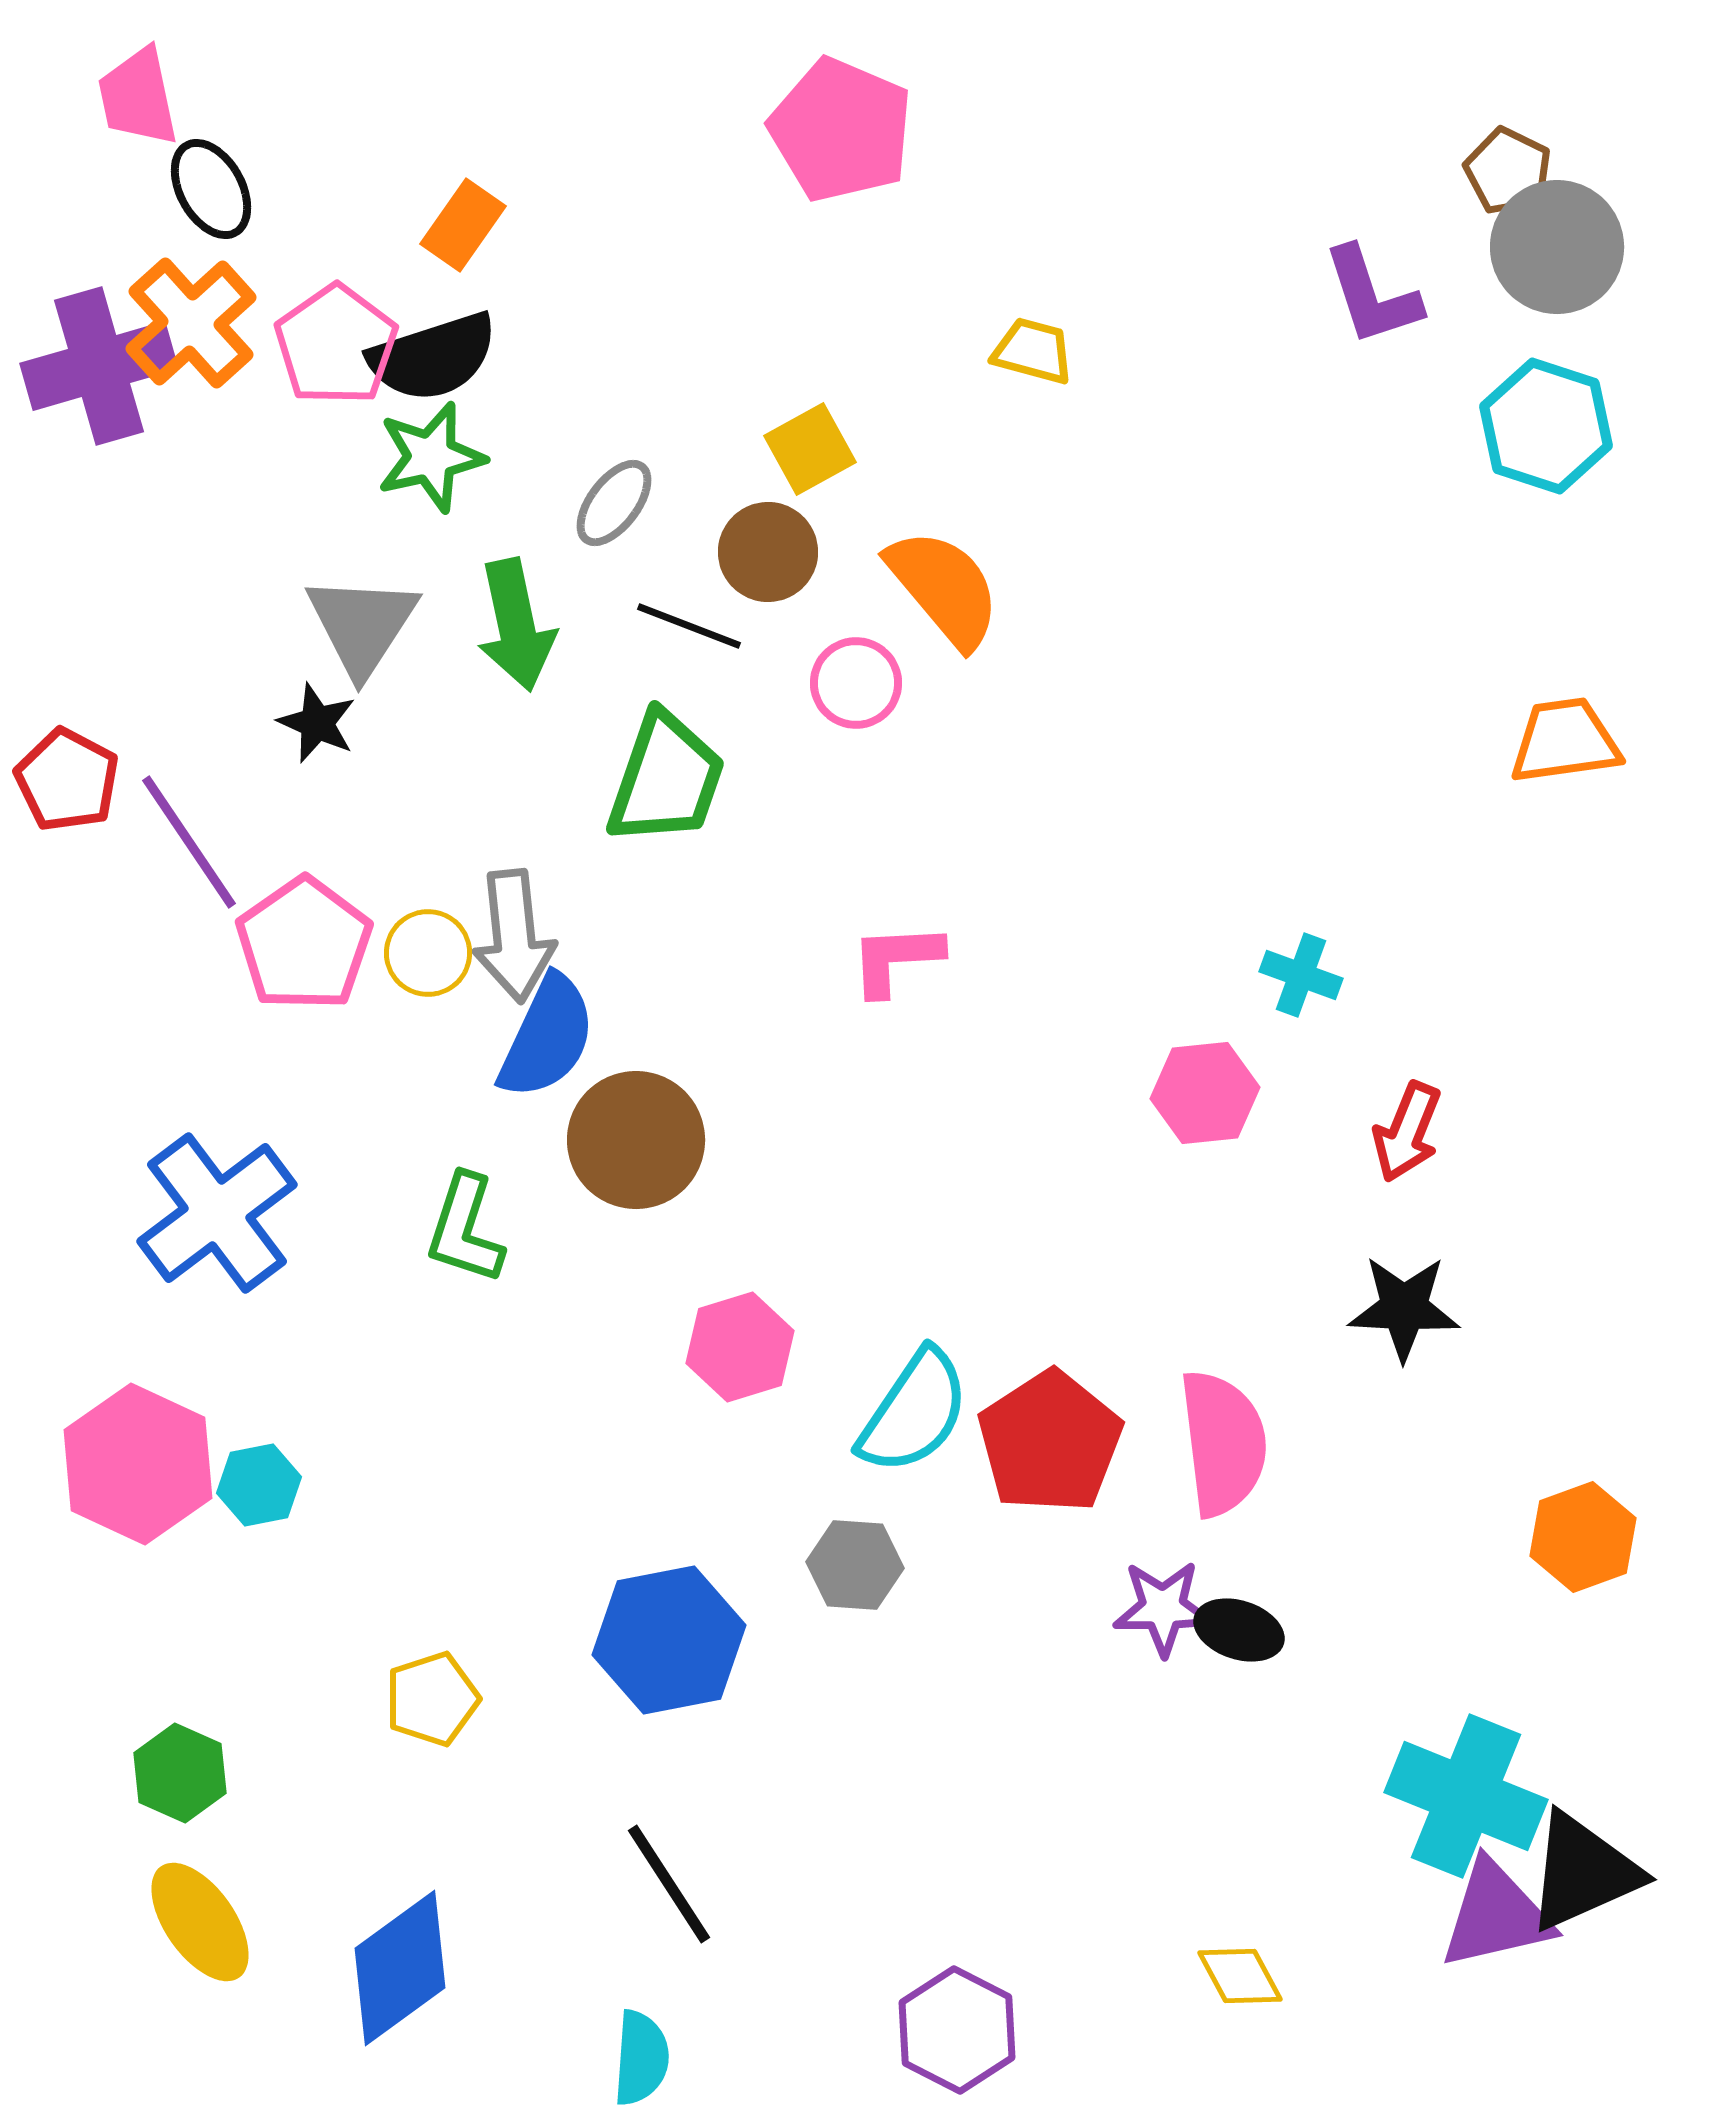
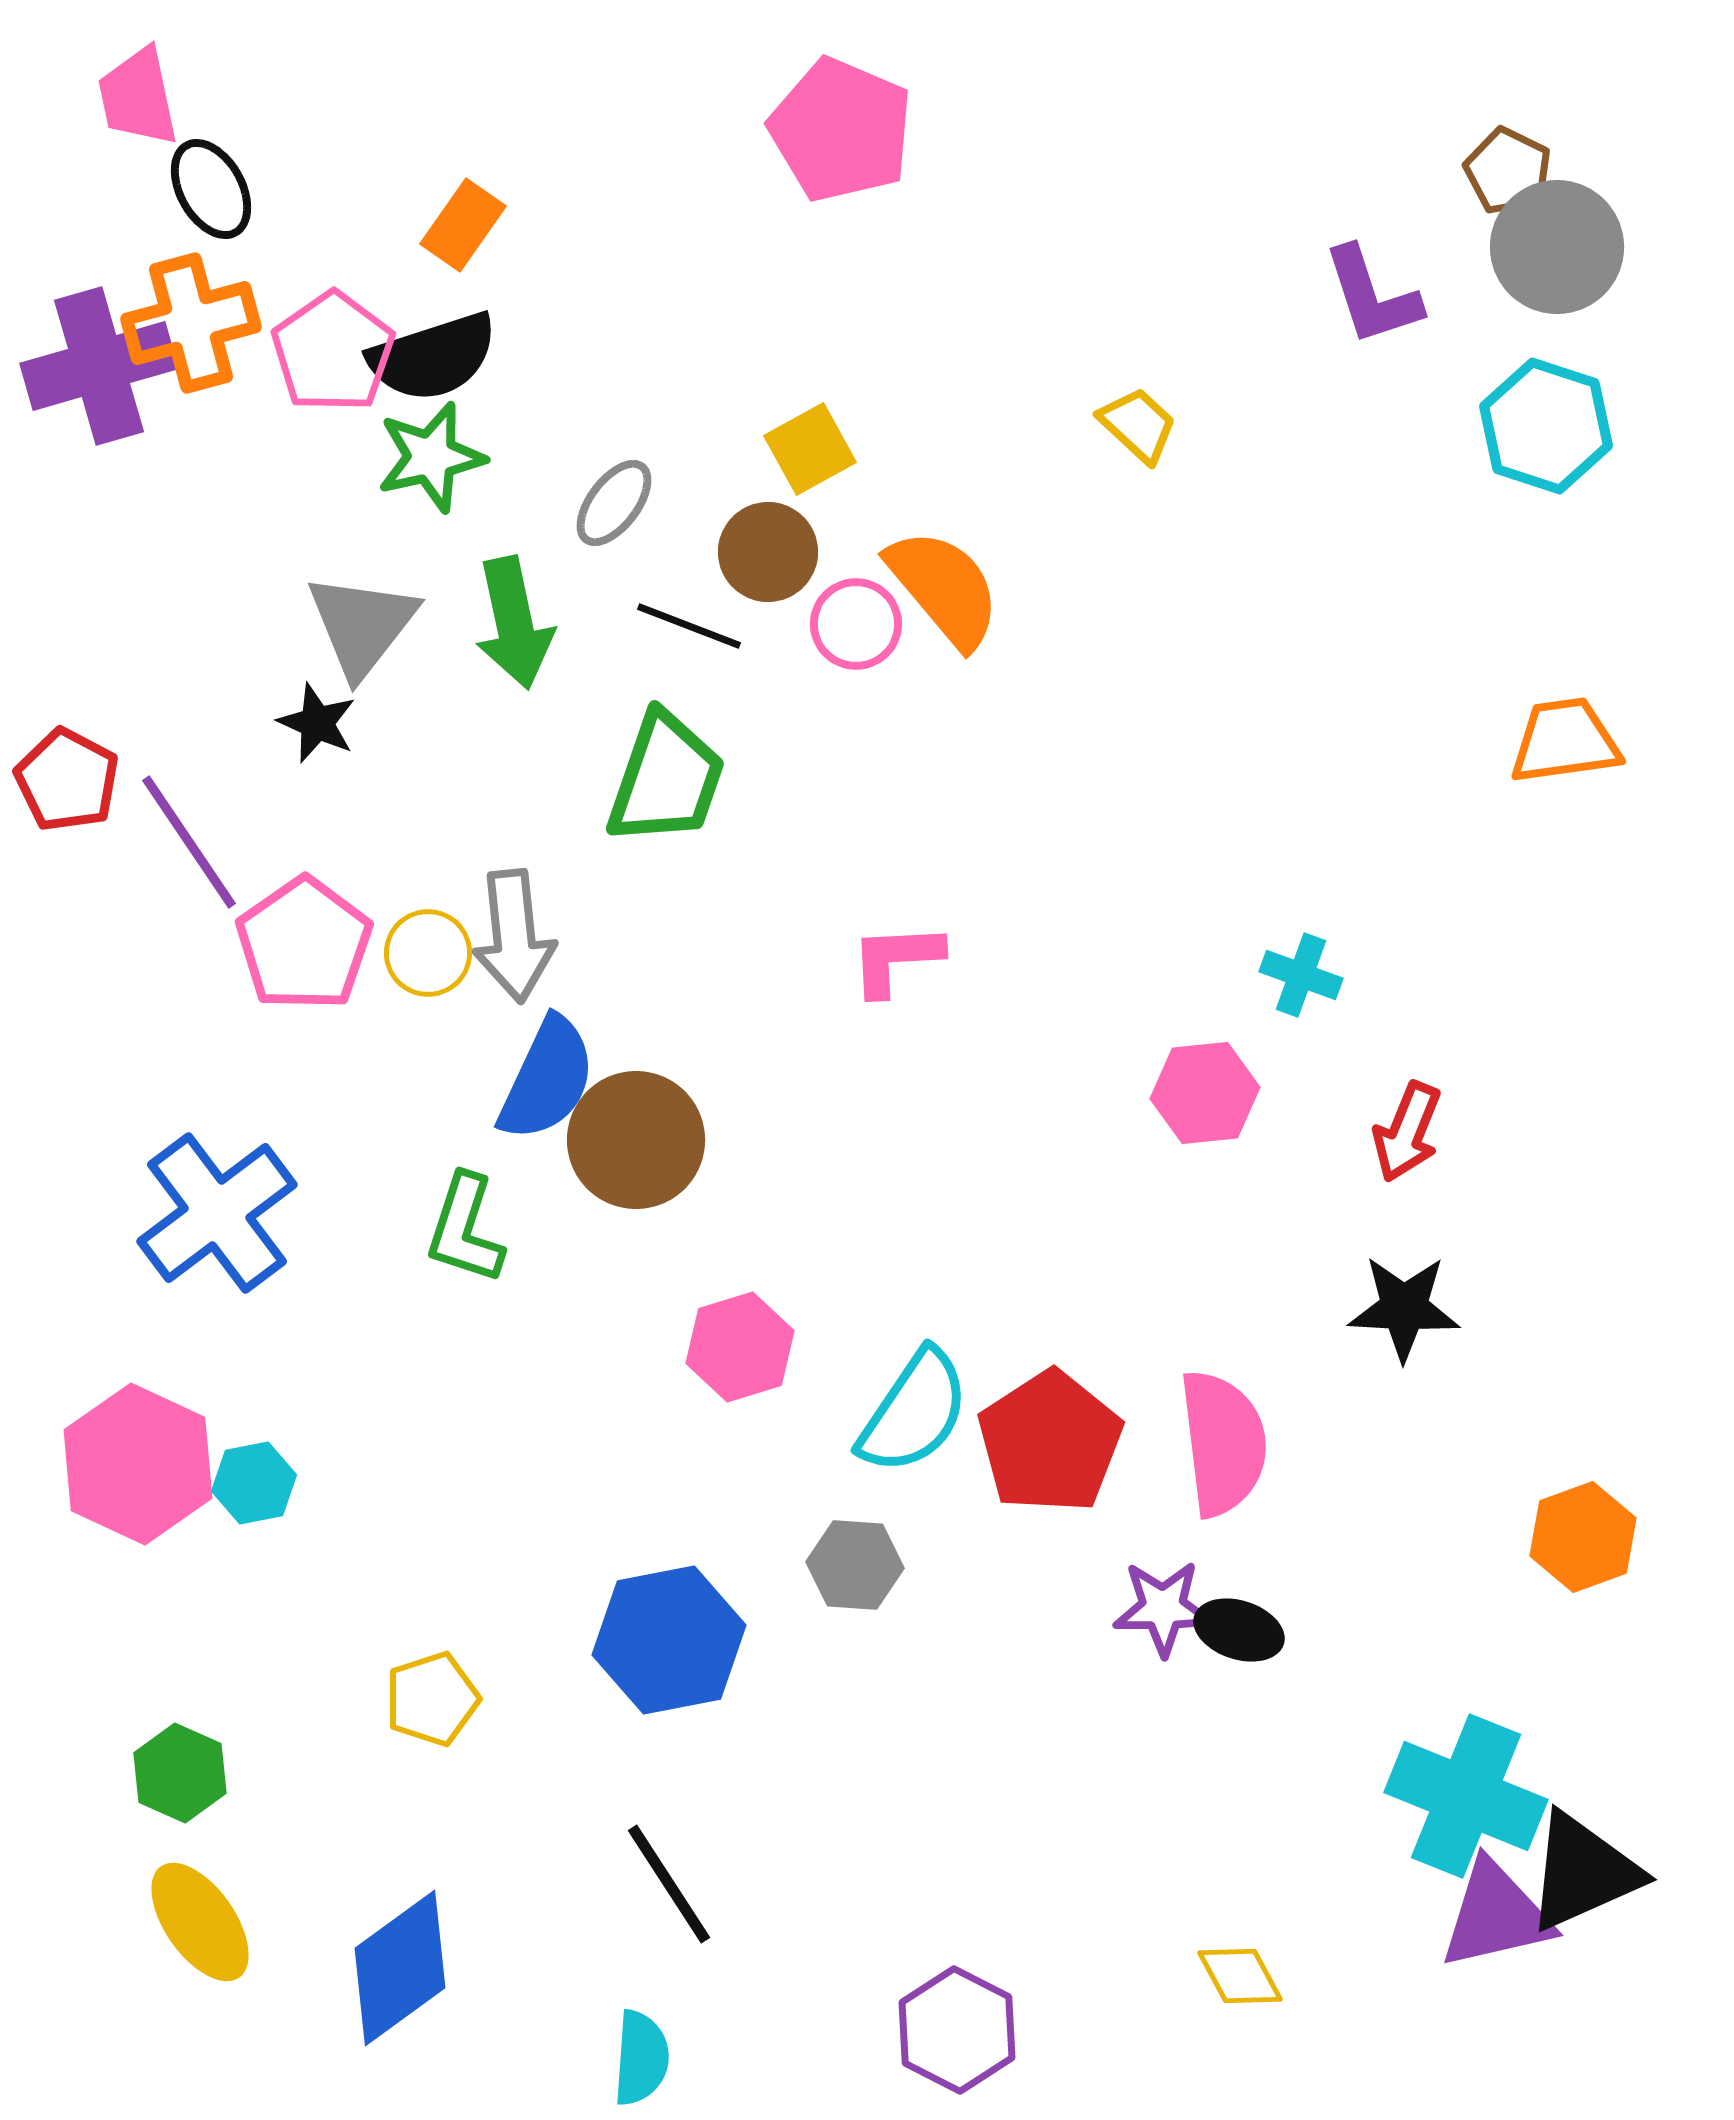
orange cross at (191, 323): rotated 27 degrees clockwise
pink pentagon at (336, 345): moved 3 px left, 7 px down
yellow trapezoid at (1033, 351): moved 105 px right, 74 px down; rotated 28 degrees clockwise
gray triangle at (362, 625): rotated 5 degrees clockwise
green arrow at (516, 625): moved 2 px left, 2 px up
pink circle at (856, 683): moved 59 px up
blue semicircle at (547, 1037): moved 42 px down
cyan hexagon at (259, 1485): moved 5 px left, 2 px up
